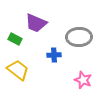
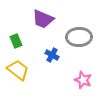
purple trapezoid: moved 7 px right, 4 px up
green rectangle: moved 1 px right, 2 px down; rotated 40 degrees clockwise
blue cross: moved 2 px left; rotated 32 degrees clockwise
